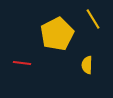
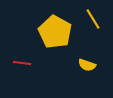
yellow pentagon: moved 2 px left, 2 px up; rotated 16 degrees counterclockwise
yellow semicircle: rotated 72 degrees counterclockwise
